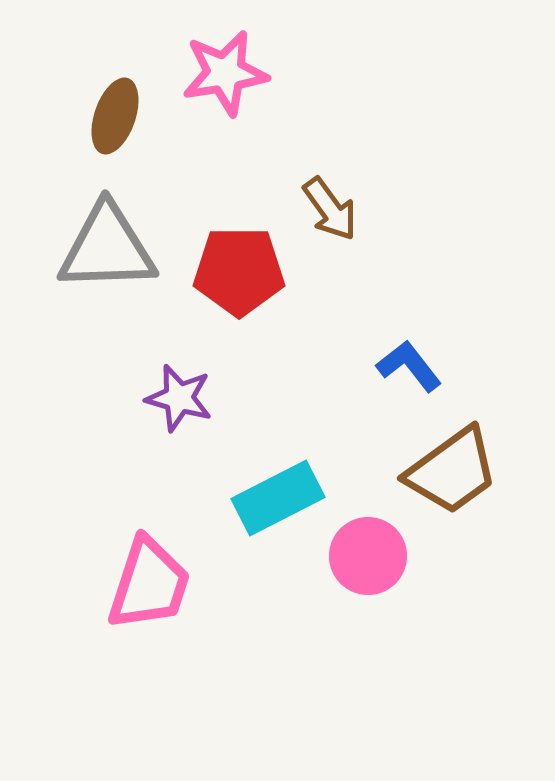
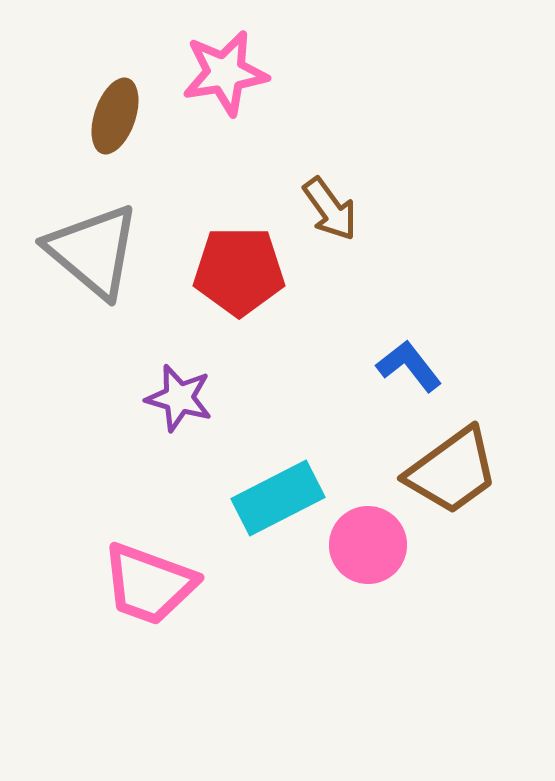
gray triangle: moved 14 px left, 3 px down; rotated 42 degrees clockwise
pink circle: moved 11 px up
pink trapezoid: rotated 92 degrees clockwise
